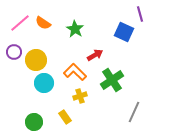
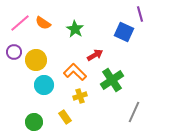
cyan circle: moved 2 px down
